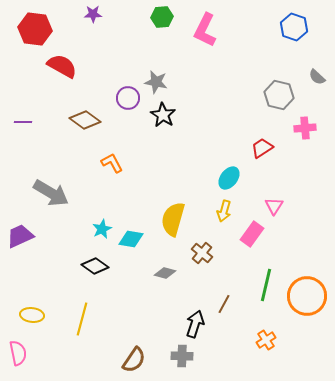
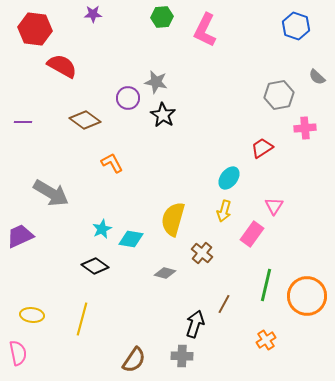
blue hexagon: moved 2 px right, 1 px up
gray hexagon: rotated 24 degrees counterclockwise
